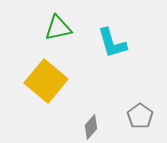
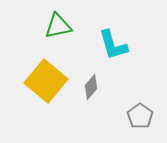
green triangle: moved 2 px up
cyan L-shape: moved 1 px right, 2 px down
gray diamond: moved 40 px up
